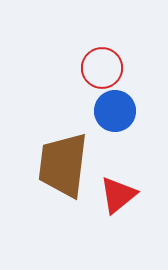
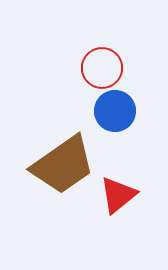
brown trapezoid: rotated 132 degrees counterclockwise
